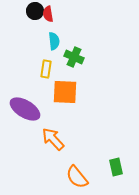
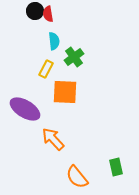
green cross: rotated 30 degrees clockwise
yellow rectangle: rotated 18 degrees clockwise
